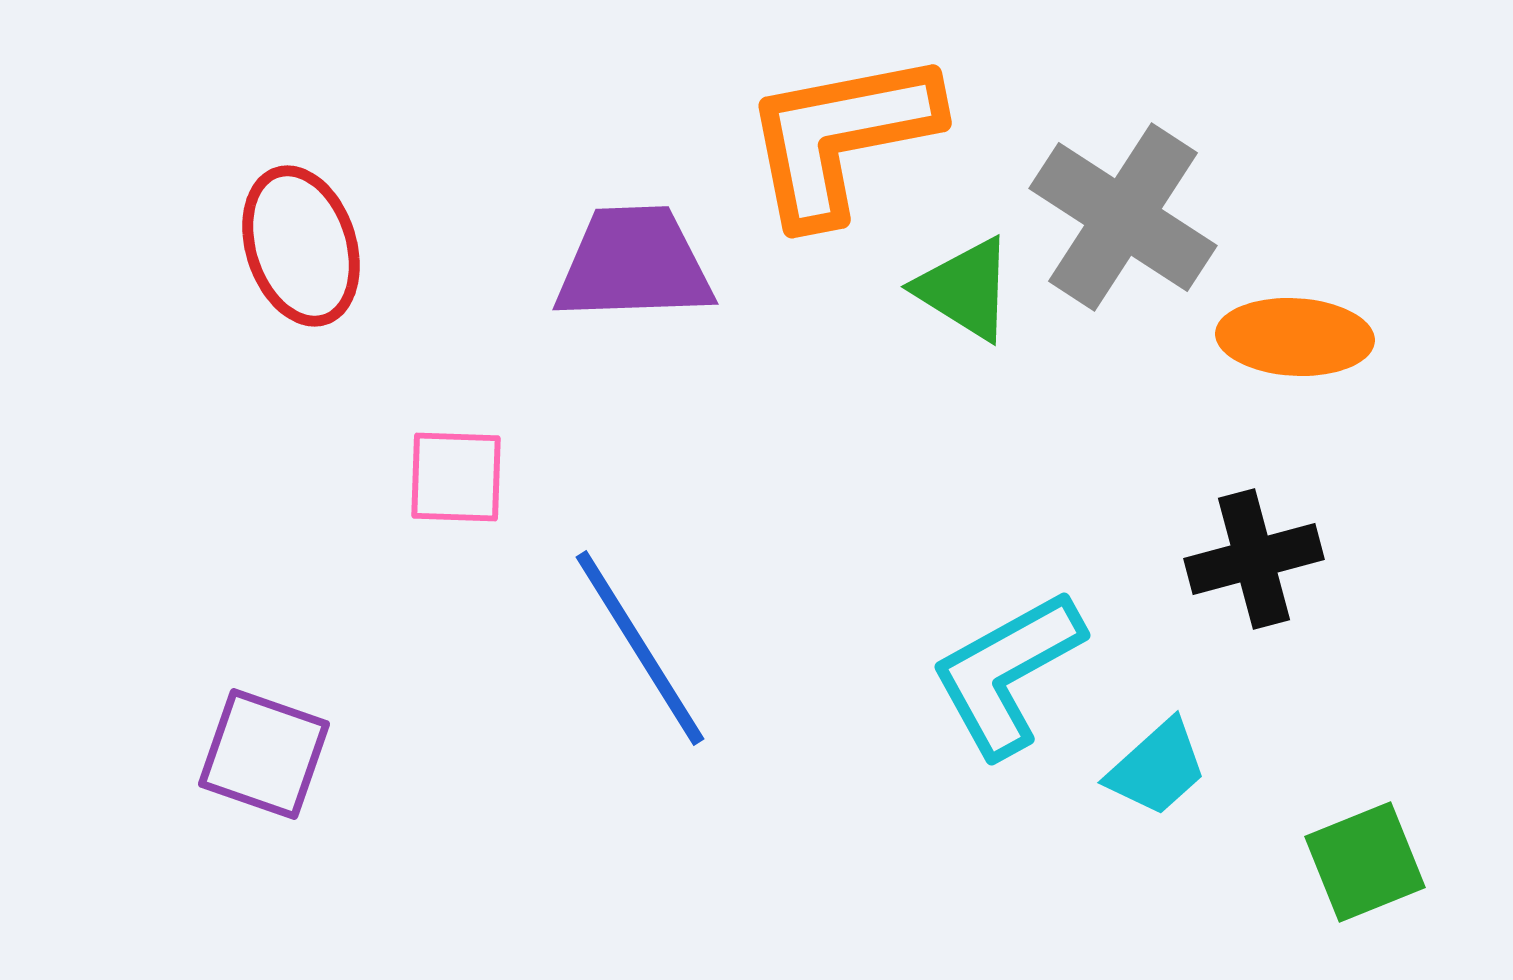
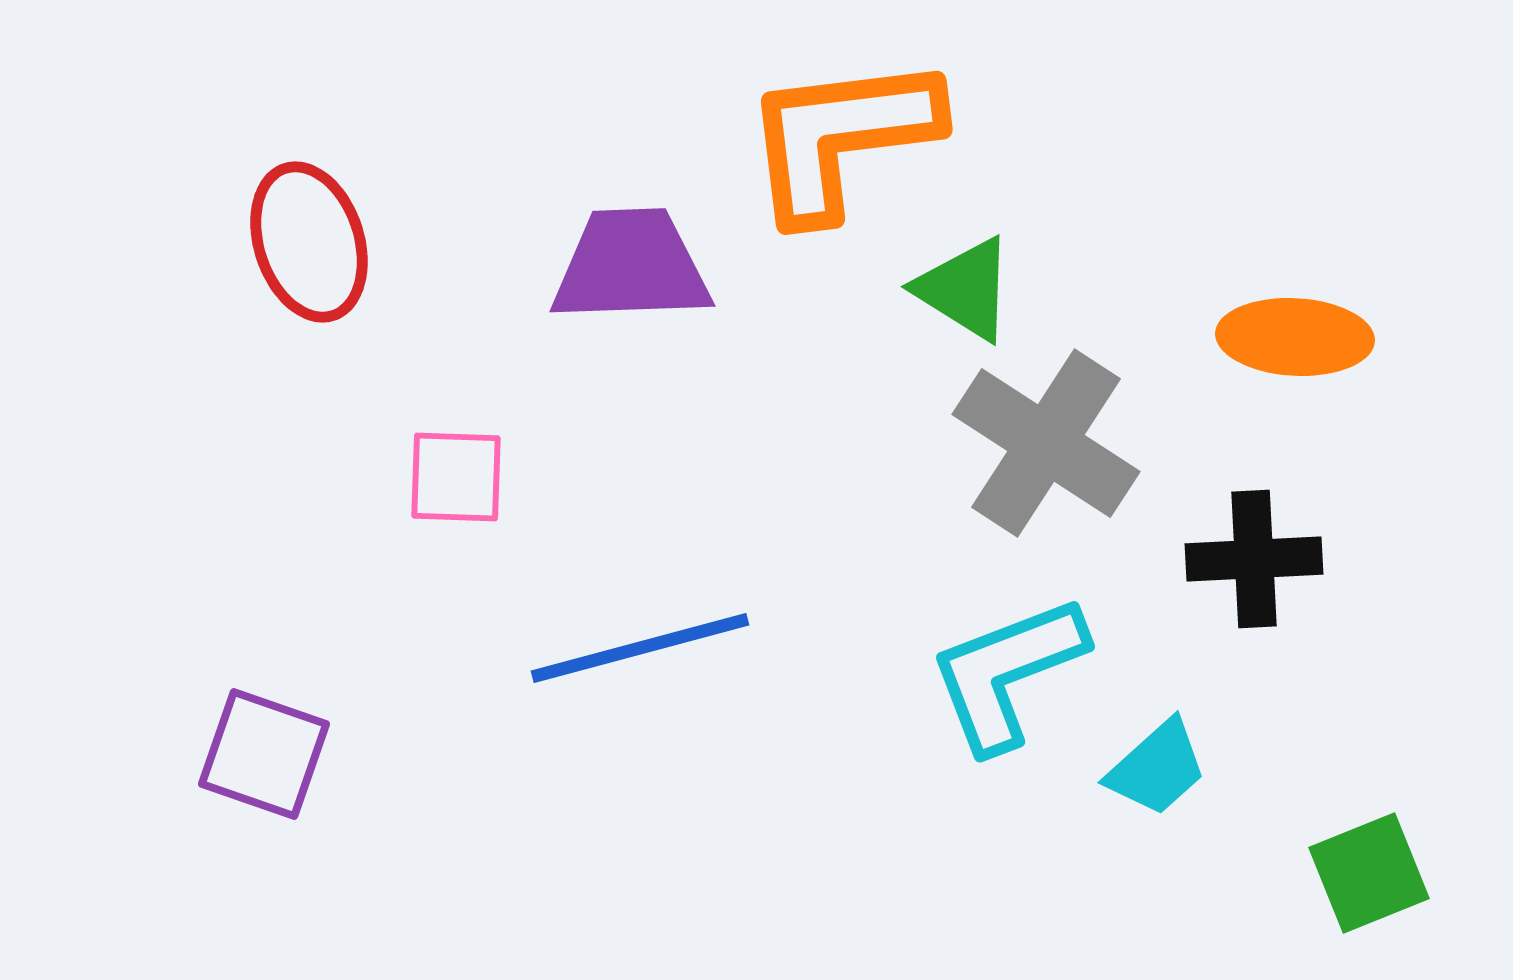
orange L-shape: rotated 4 degrees clockwise
gray cross: moved 77 px left, 226 px down
red ellipse: moved 8 px right, 4 px up
purple trapezoid: moved 3 px left, 2 px down
black cross: rotated 12 degrees clockwise
blue line: rotated 73 degrees counterclockwise
cyan L-shape: rotated 8 degrees clockwise
green square: moved 4 px right, 11 px down
